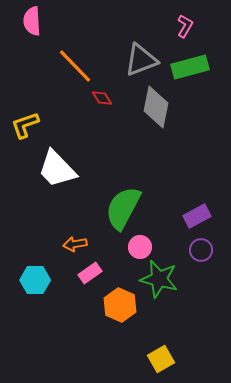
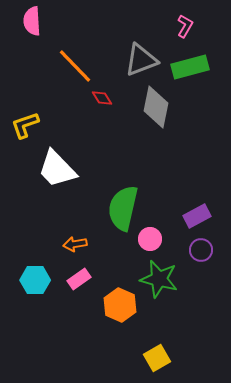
green semicircle: rotated 15 degrees counterclockwise
pink circle: moved 10 px right, 8 px up
pink rectangle: moved 11 px left, 6 px down
yellow square: moved 4 px left, 1 px up
